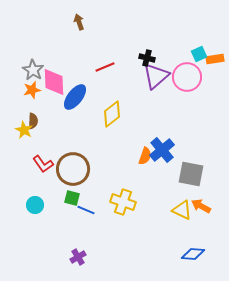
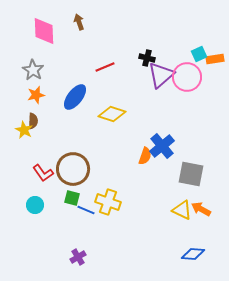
purple triangle: moved 5 px right, 1 px up
pink diamond: moved 10 px left, 51 px up
orange star: moved 4 px right, 5 px down
yellow diamond: rotated 56 degrees clockwise
blue cross: moved 4 px up
red L-shape: moved 9 px down
yellow cross: moved 15 px left
orange arrow: moved 3 px down
